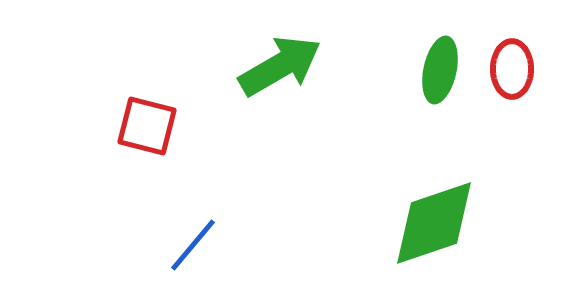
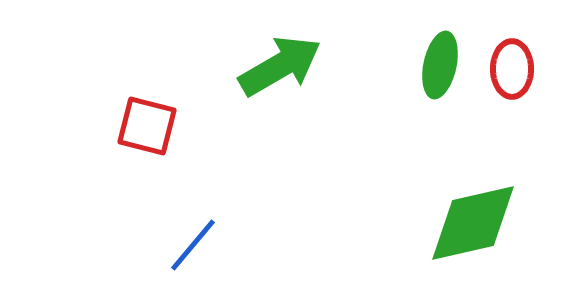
green ellipse: moved 5 px up
green diamond: moved 39 px right; rotated 6 degrees clockwise
